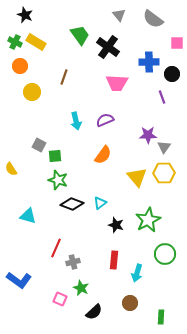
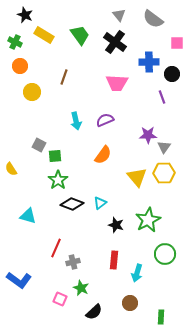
yellow rectangle at (36, 42): moved 8 px right, 7 px up
black cross at (108, 47): moved 7 px right, 5 px up
green star at (58, 180): rotated 18 degrees clockwise
